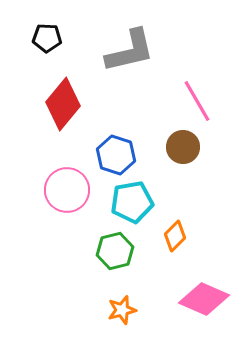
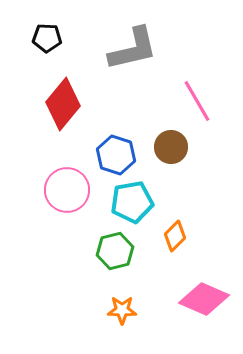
gray L-shape: moved 3 px right, 2 px up
brown circle: moved 12 px left
orange star: rotated 16 degrees clockwise
